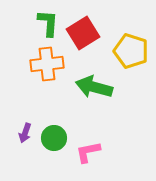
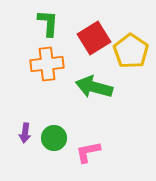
red square: moved 11 px right, 5 px down
yellow pentagon: rotated 16 degrees clockwise
purple arrow: rotated 12 degrees counterclockwise
